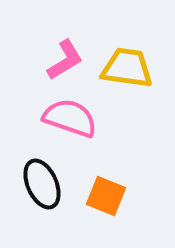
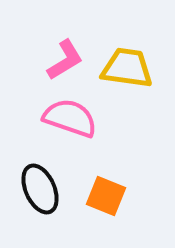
black ellipse: moved 2 px left, 5 px down
